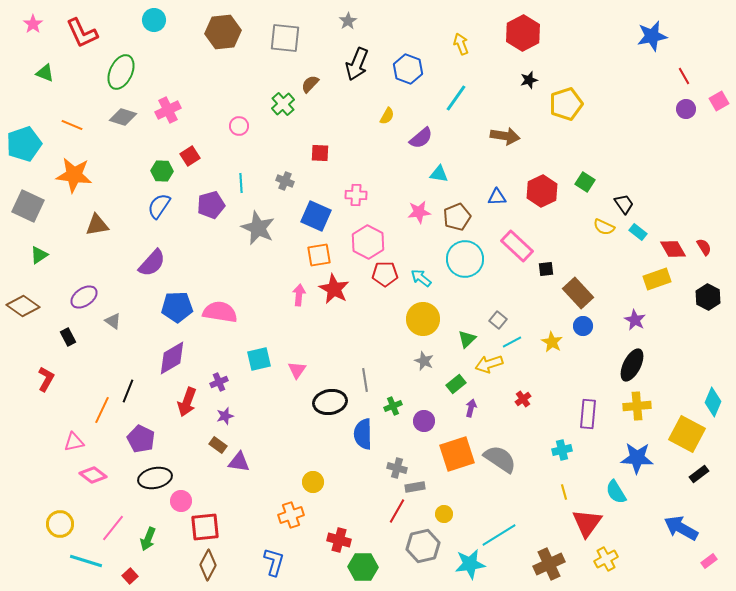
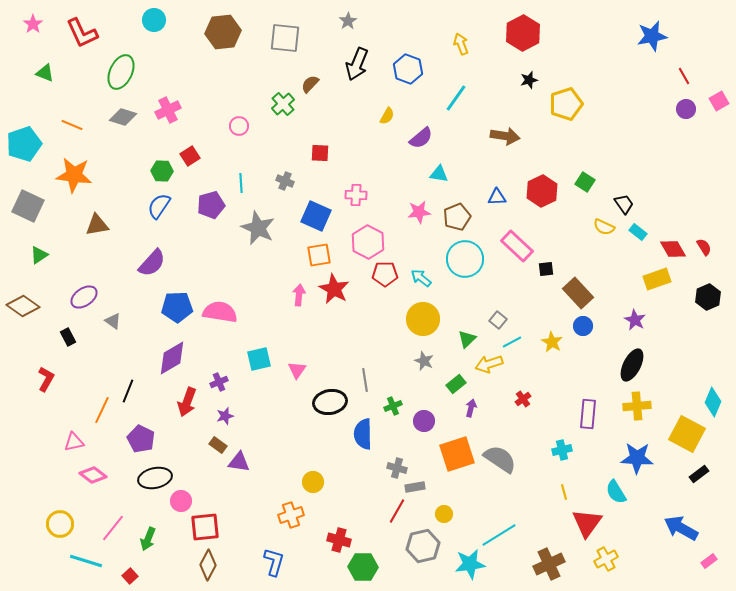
black hexagon at (708, 297): rotated 10 degrees clockwise
